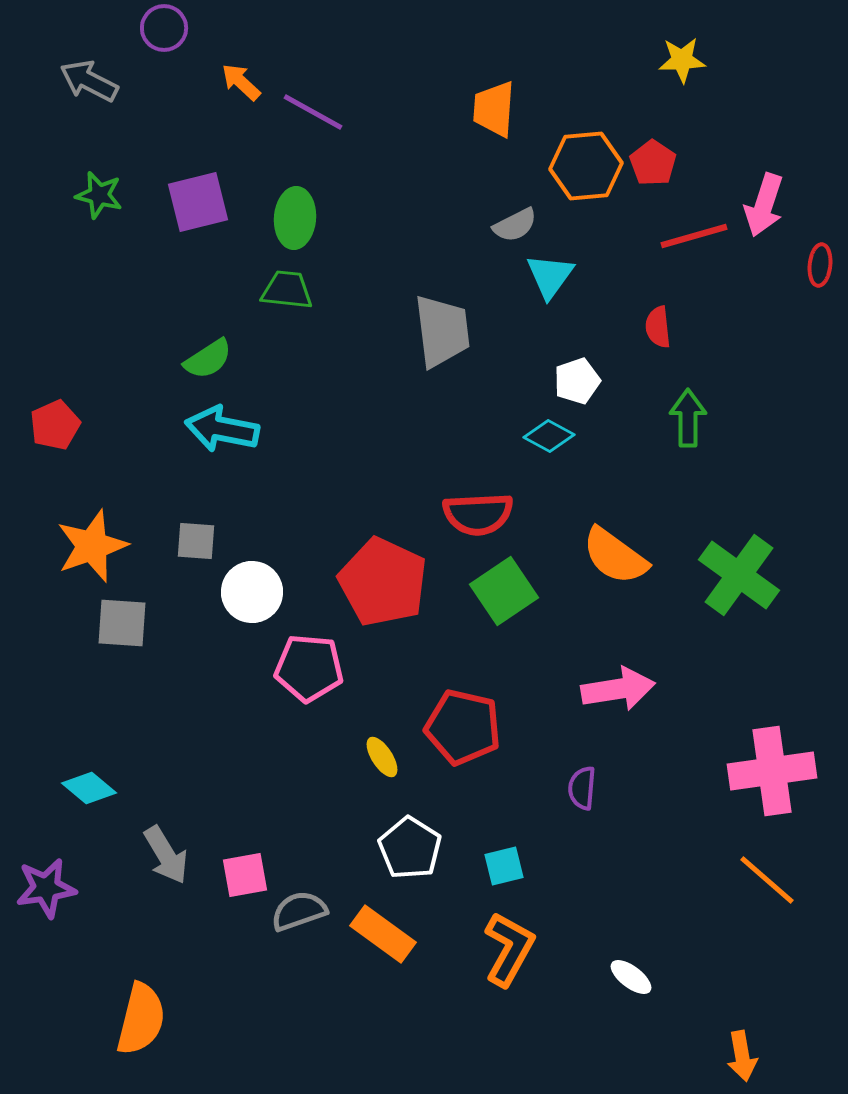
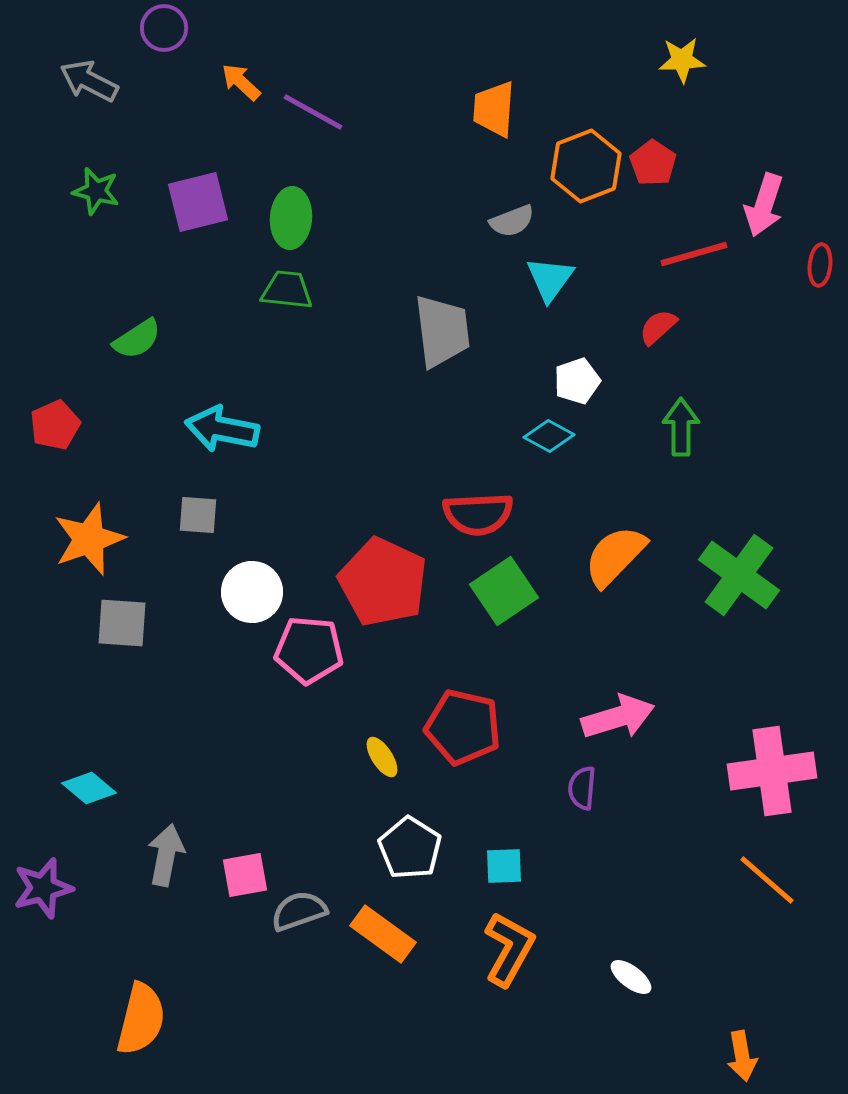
orange hexagon at (586, 166): rotated 16 degrees counterclockwise
green star at (99, 195): moved 3 px left, 4 px up
green ellipse at (295, 218): moved 4 px left
gray semicircle at (515, 225): moved 3 px left, 4 px up; rotated 6 degrees clockwise
red line at (694, 236): moved 18 px down
cyan triangle at (550, 276): moved 3 px down
red semicircle at (658, 327): rotated 54 degrees clockwise
green semicircle at (208, 359): moved 71 px left, 20 px up
green arrow at (688, 418): moved 7 px left, 9 px down
gray square at (196, 541): moved 2 px right, 26 px up
orange star at (92, 546): moved 3 px left, 7 px up
orange semicircle at (615, 556): rotated 98 degrees clockwise
pink pentagon at (309, 668): moved 18 px up
pink arrow at (618, 689): moved 28 px down; rotated 8 degrees counterclockwise
gray arrow at (166, 855): rotated 138 degrees counterclockwise
cyan square at (504, 866): rotated 12 degrees clockwise
purple star at (46, 888): moved 3 px left; rotated 6 degrees counterclockwise
